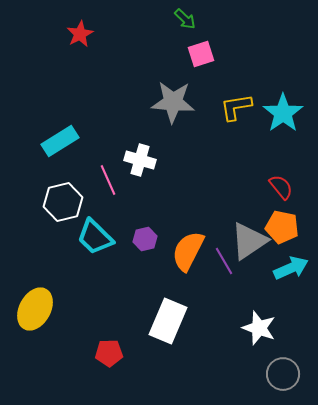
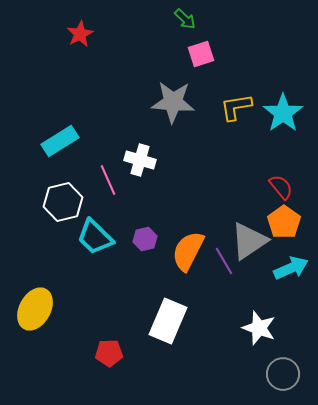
orange pentagon: moved 2 px right, 5 px up; rotated 24 degrees clockwise
